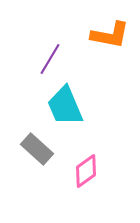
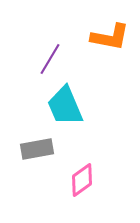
orange L-shape: moved 2 px down
gray rectangle: rotated 52 degrees counterclockwise
pink diamond: moved 4 px left, 9 px down
